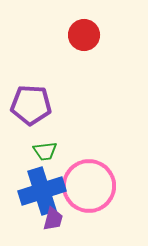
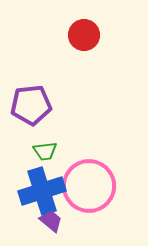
purple pentagon: rotated 9 degrees counterclockwise
purple trapezoid: moved 2 px left, 2 px down; rotated 65 degrees counterclockwise
